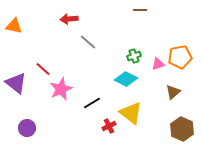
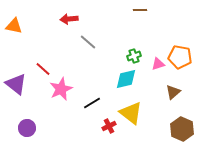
orange pentagon: rotated 20 degrees clockwise
cyan diamond: rotated 40 degrees counterclockwise
purple triangle: moved 1 px down
